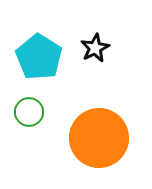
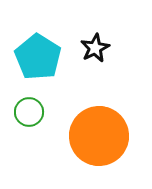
cyan pentagon: moved 1 px left
orange circle: moved 2 px up
